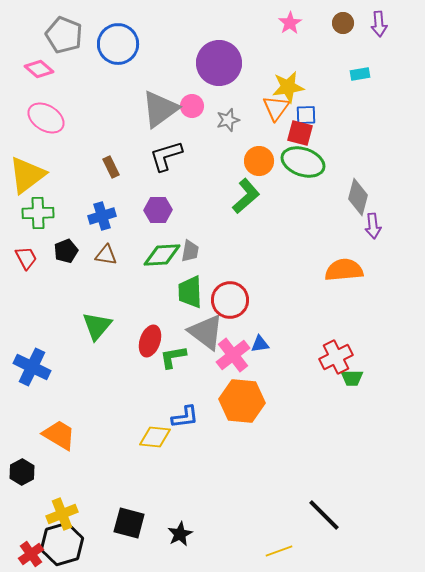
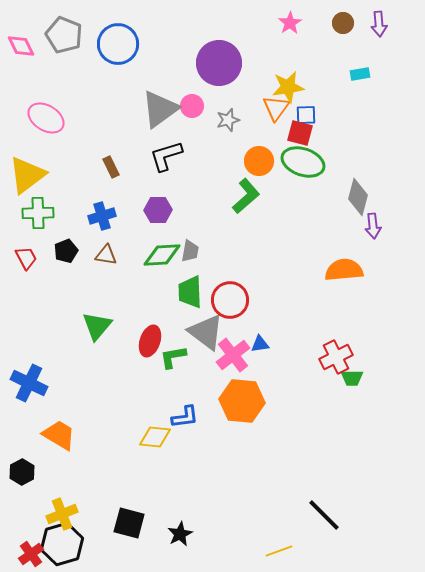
pink diamond at (39, 69): moved 18 px left, 23 px up; rotated 24 degrees clockwise
blue cross at (32, 367): moved 3 px left, 16 px down
